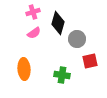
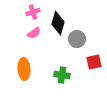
red square: moved 4 px right, 1 px down
